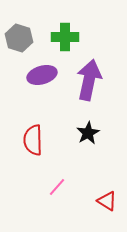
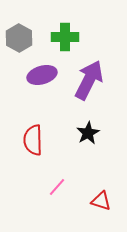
gray hexagon: rotated 12 degrees clockwise
purple arrow: rotated 15 degrees clockwise
red triangle: moved 6 px left; rotated 15 degrees counterclockwise
